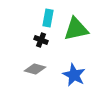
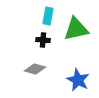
cyan rectangle: moved 2 px up
black cross: moved 2 px right; rotated 16 degrees counterclockwise
blue star: moved 4 px right, 5 px down
